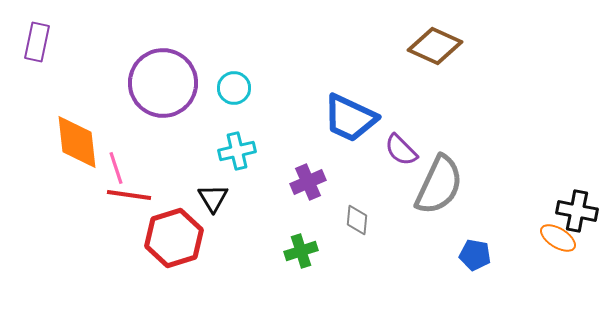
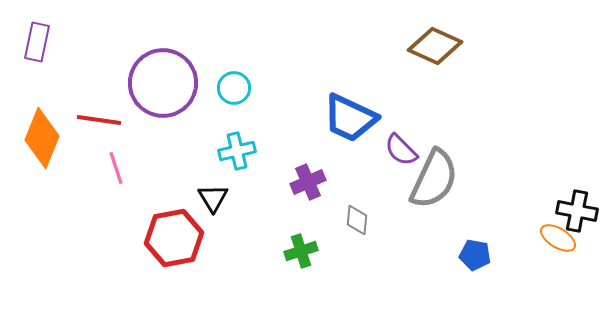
orange diamond: moved 35 px left, 4 px up; rotated 28 degrees clockwise
gray semicircle: moved 5 px left, 6 px up
red line: moved 30 px left, 75 px up
red hexagon: rotated 6 degrees clockwise
